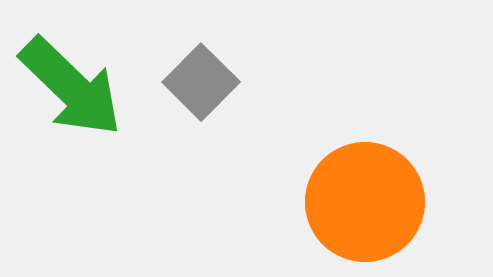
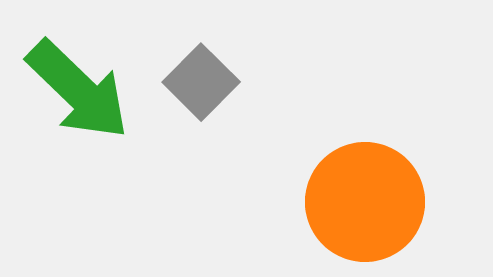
green arrow: moved 7 px right, 3 px down
